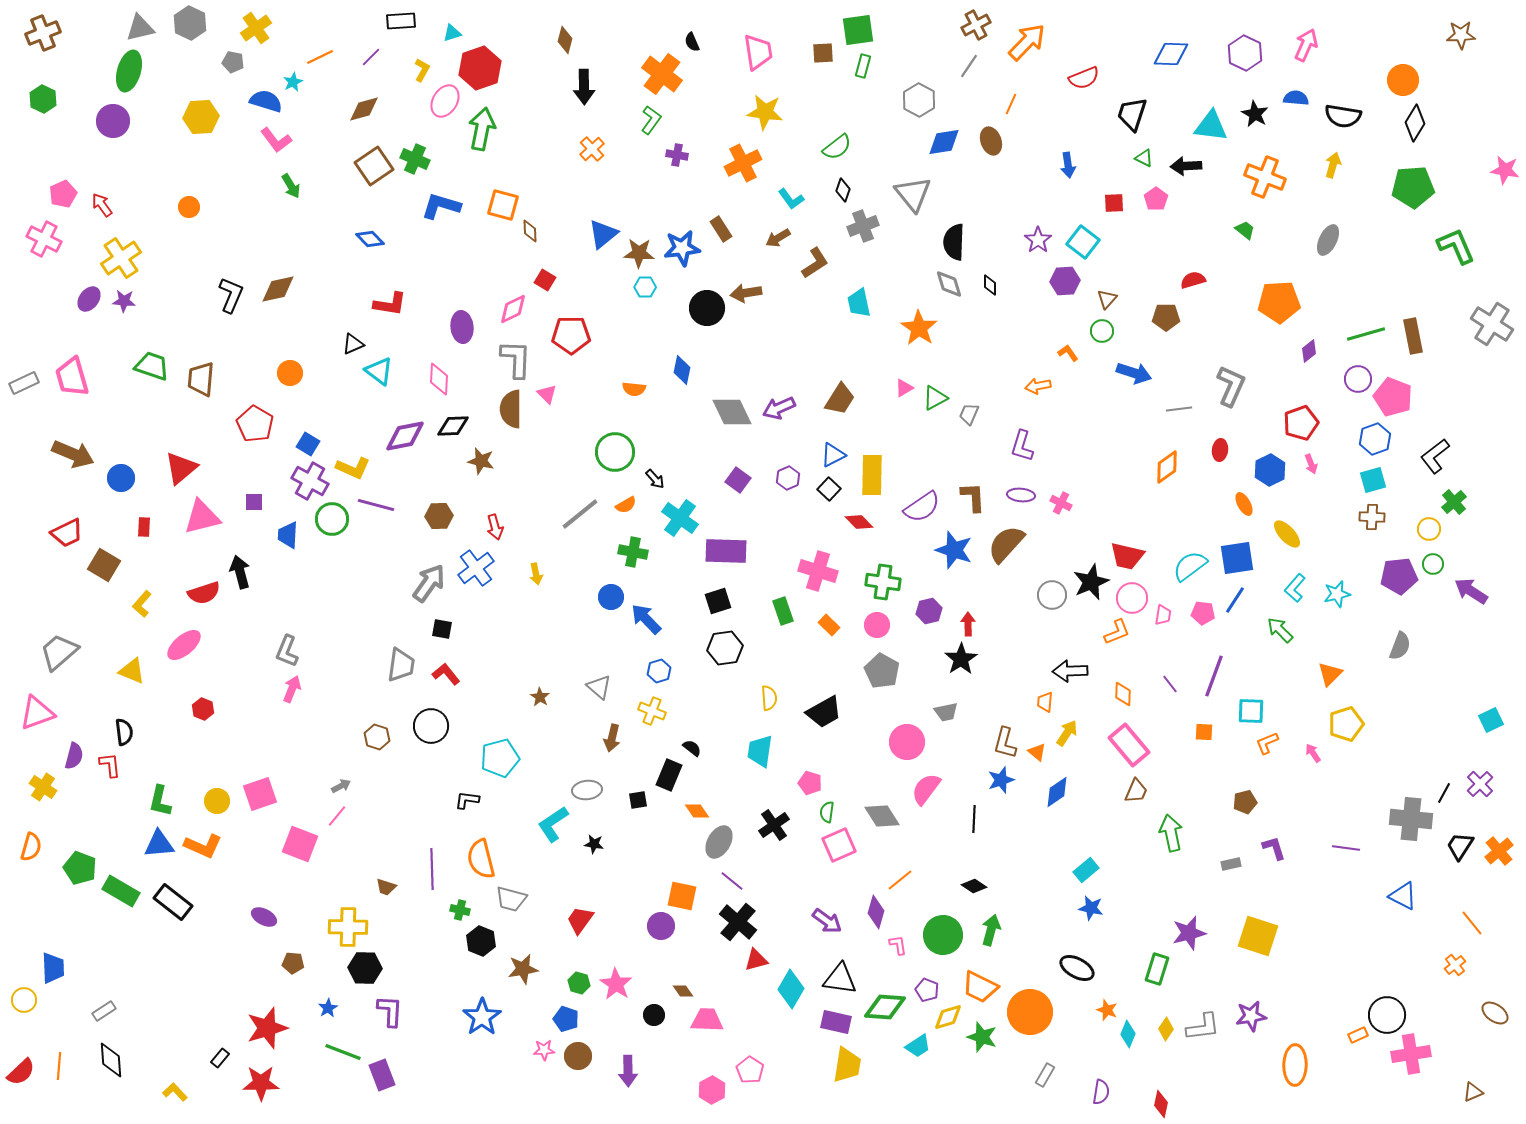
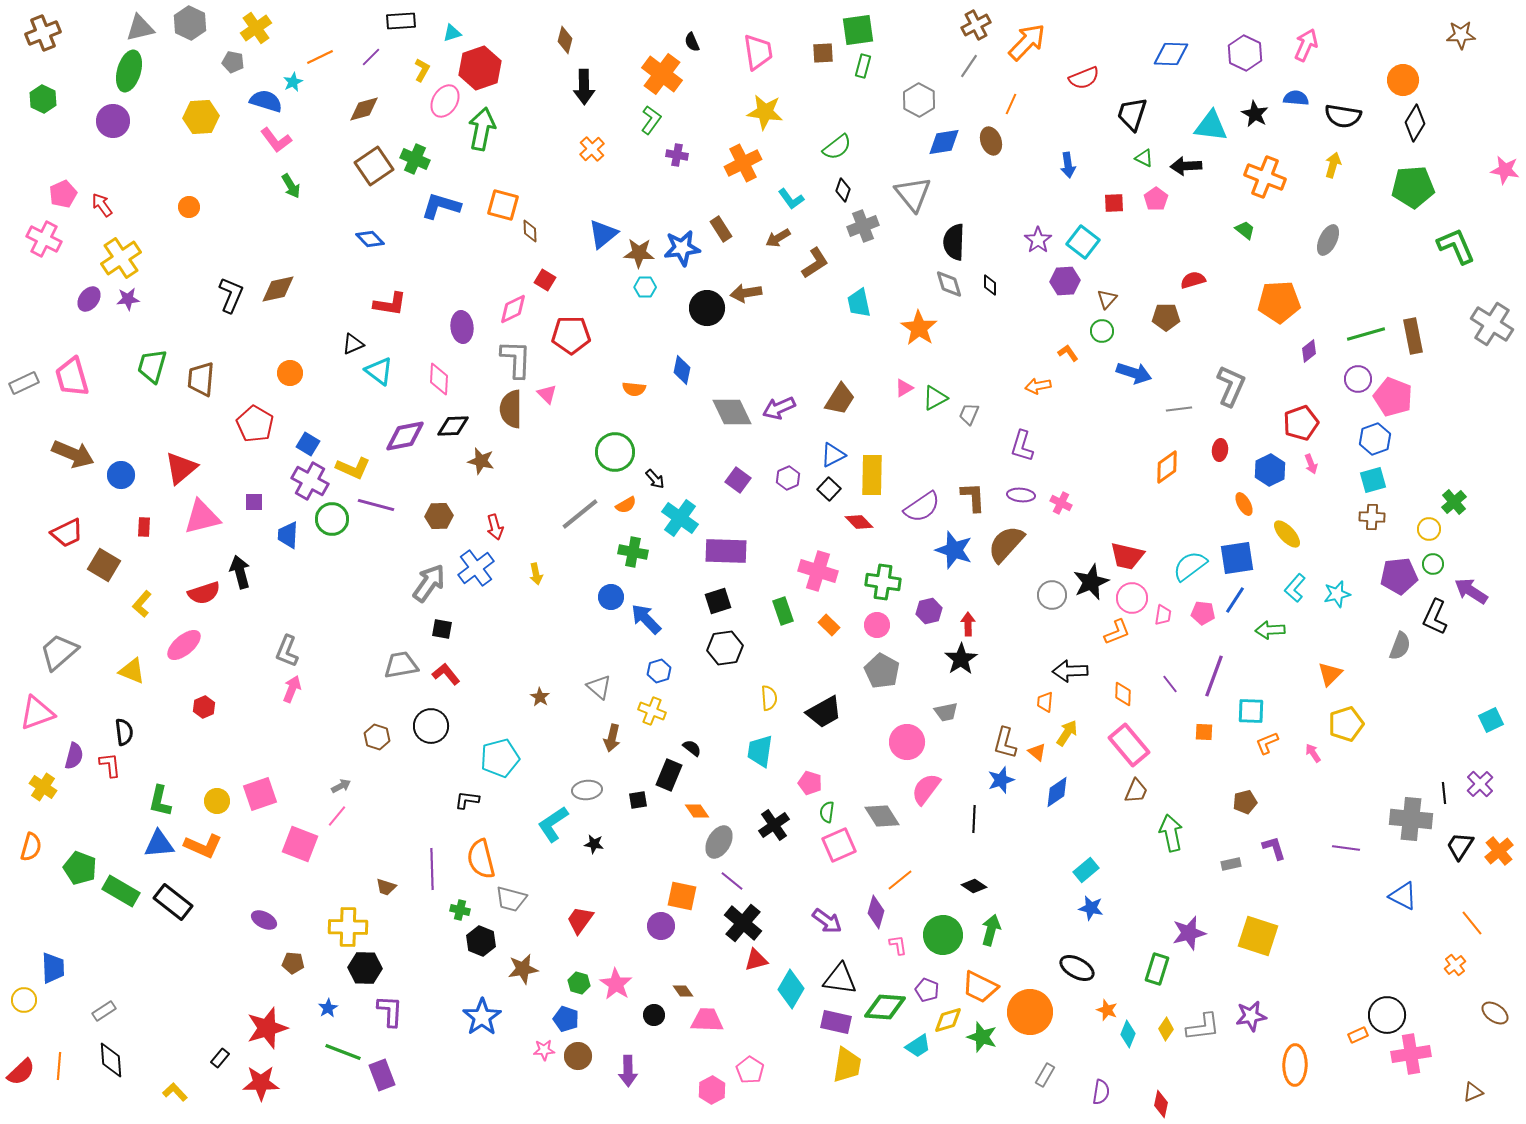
purple star at (124, 301): moved 4 px right, 2 px up; rotated 10 degrees counterclockwise
green trapezoid at (152, 366): rotated 93 degrees counterclockwise
black L-shape at (1435, 456): moved 161 px down; rotated 27 degrees counterclockwise
blue circle at (121, 478): moved 3 px up
green arrow at (1280, 630): moved 10 px left; rotated 48 degrees counterclockwise
gray trapezoid at (401, 665): rotated 108 degrees counterclockwise
red hexagon at (203, 709): moved 1 px right, 2 px up; rotated 15 degrees clockwise
black line at (1444, 793): rotated 35 degrees counterclockwise
purple ellipse at (264, 917): moved 3 px down
black cross at (738, 922): moved 5 px right, 1 px down
yellow diamond at (948, 1017): moved 3 px down
